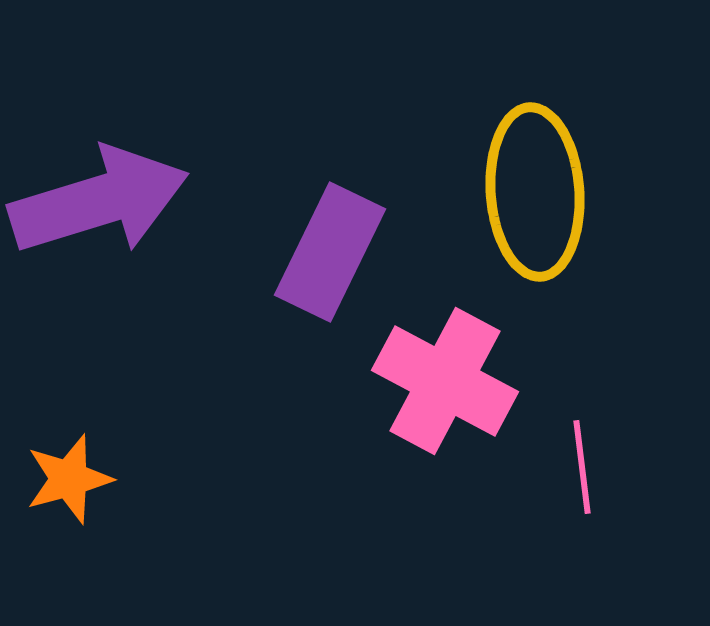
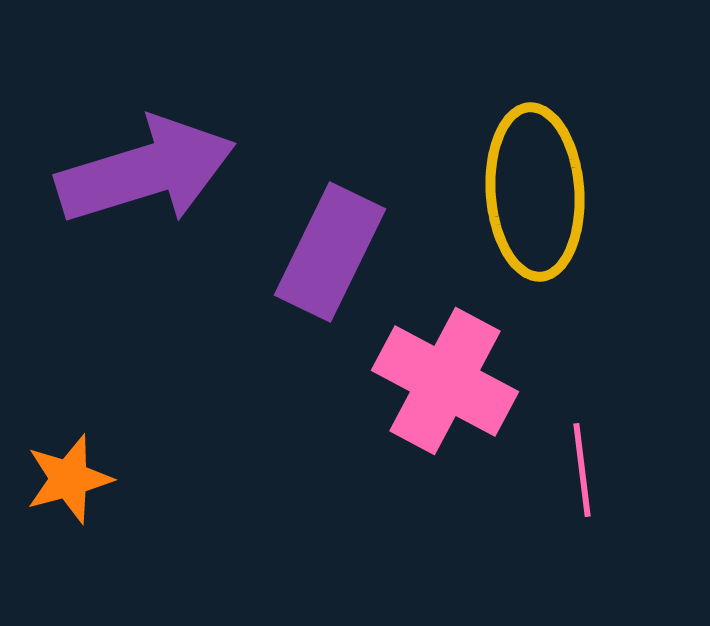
purple arrow: moved 47 px right, 30 px up
pink line: moved 3 px down
